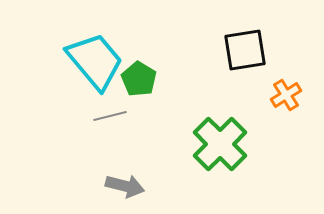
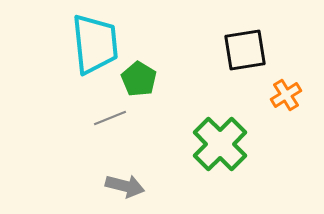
cyan trapezoid: moved 17 px up; rotated 34 degrees clockwise
gray line: moved 2 px down; rotated 8 degrees counterclockwise
